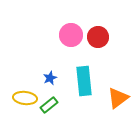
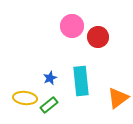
pink circle: moved 1 px right, 9 px up
cyan rectangle: moved 3 px left
